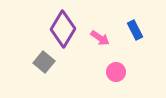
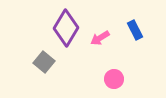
purple diamond: moved 3 px right, 1 px up
pink arrow: rotated 114 degrees clockwise
pink circle: moved 2 px left, 7 px down
